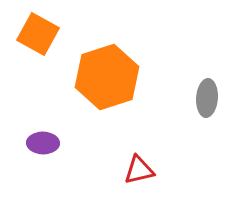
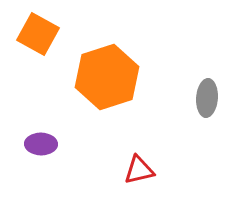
purple ellipse: moved 2 px left, 1 px down
